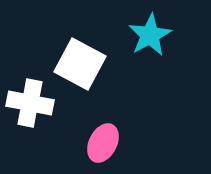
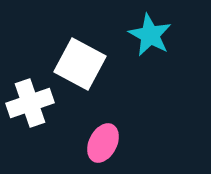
cyan star: rotated 15 degrees counterclockwise
white cross: rotated 30 degrees counterclockwise
